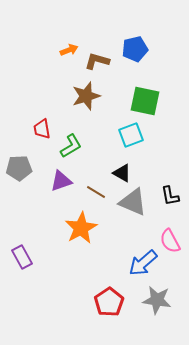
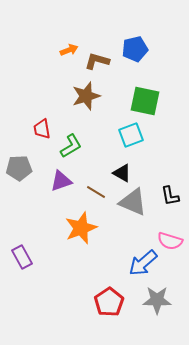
orange star: rotated 8 degrees clockwise
pink semicircle: rotated 45 degrees counterclockwise
gray star: rotated 8 degrees counterclockwise
